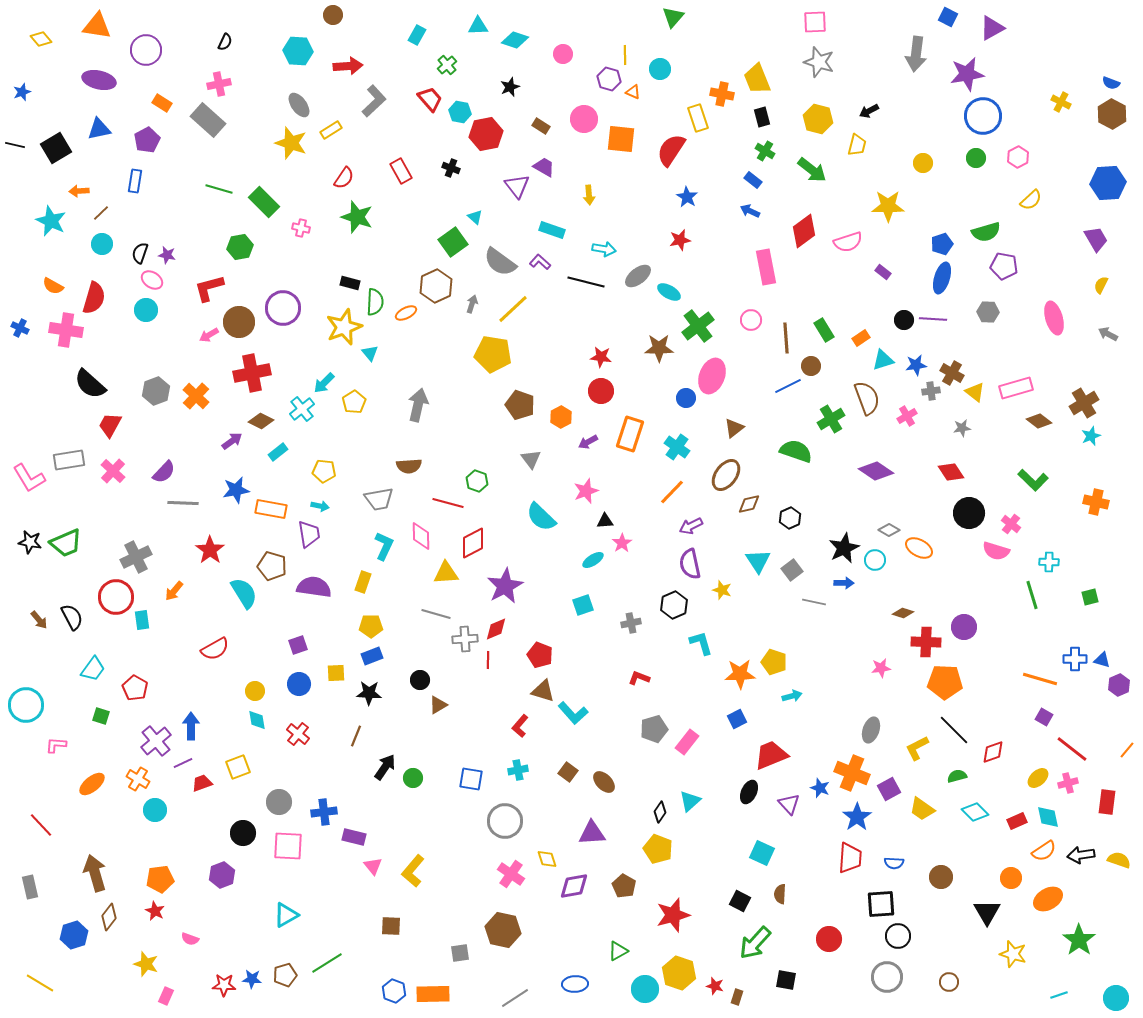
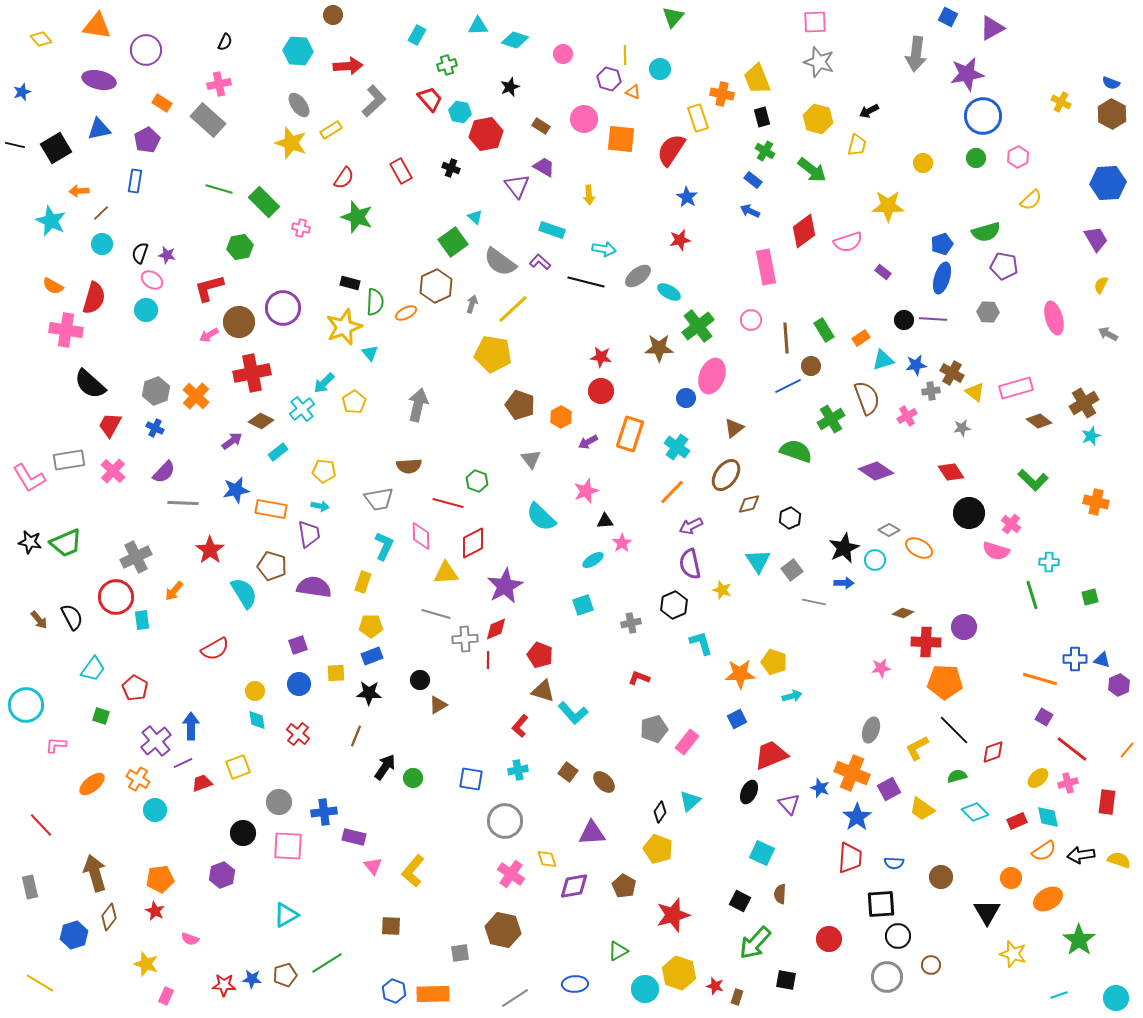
green cross at (447, 65): rotated 24 degrees clockwise
blue cross at (20, 328): moved 135 px right, 100 px down
brown circle at (949, 982): moved 18 px left, 17 px up
